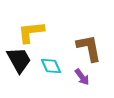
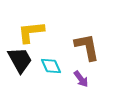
brown L-shape: moved 2 px left, 1 px up
black trapezoid: moved 1 px right
purple arrow: moved 1 px left, 2 px down
